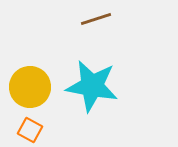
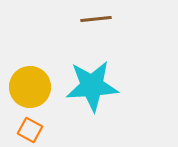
brown line: rotated 12 degrees clockwise
cyan star: rotated 14 degrees counterclockwise
